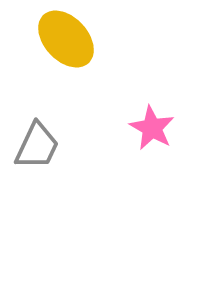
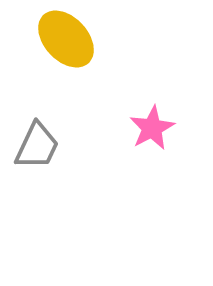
pink star: rotated 15 degrees clockwise
